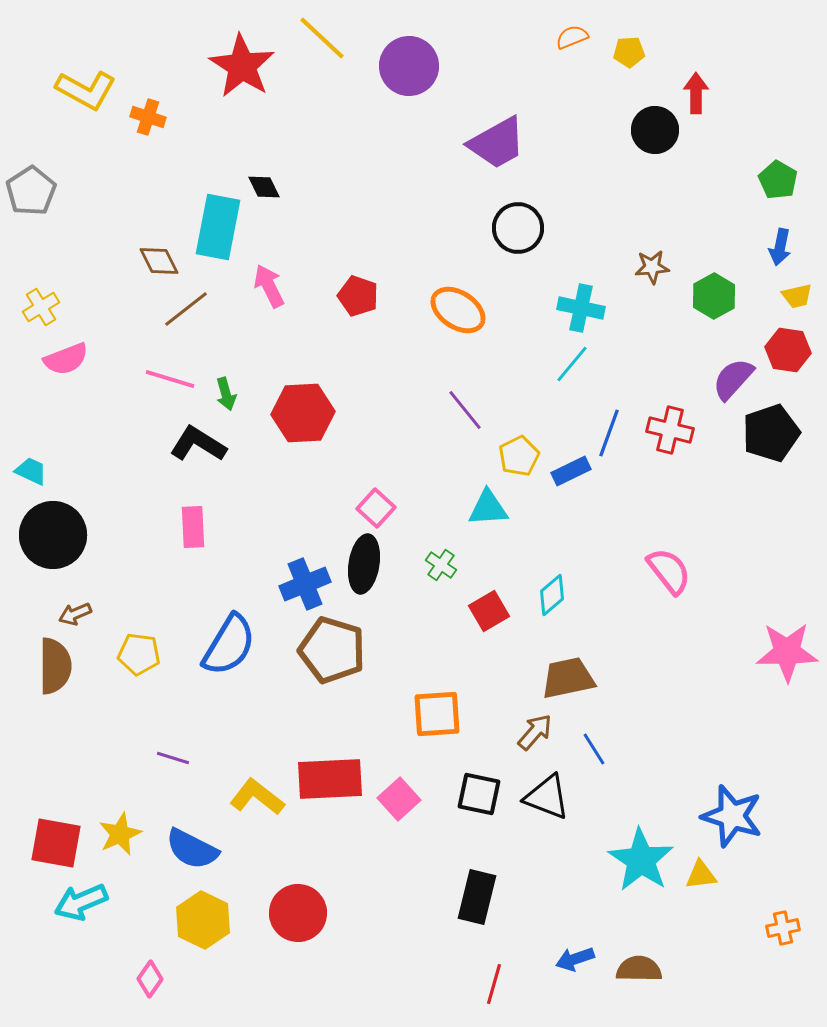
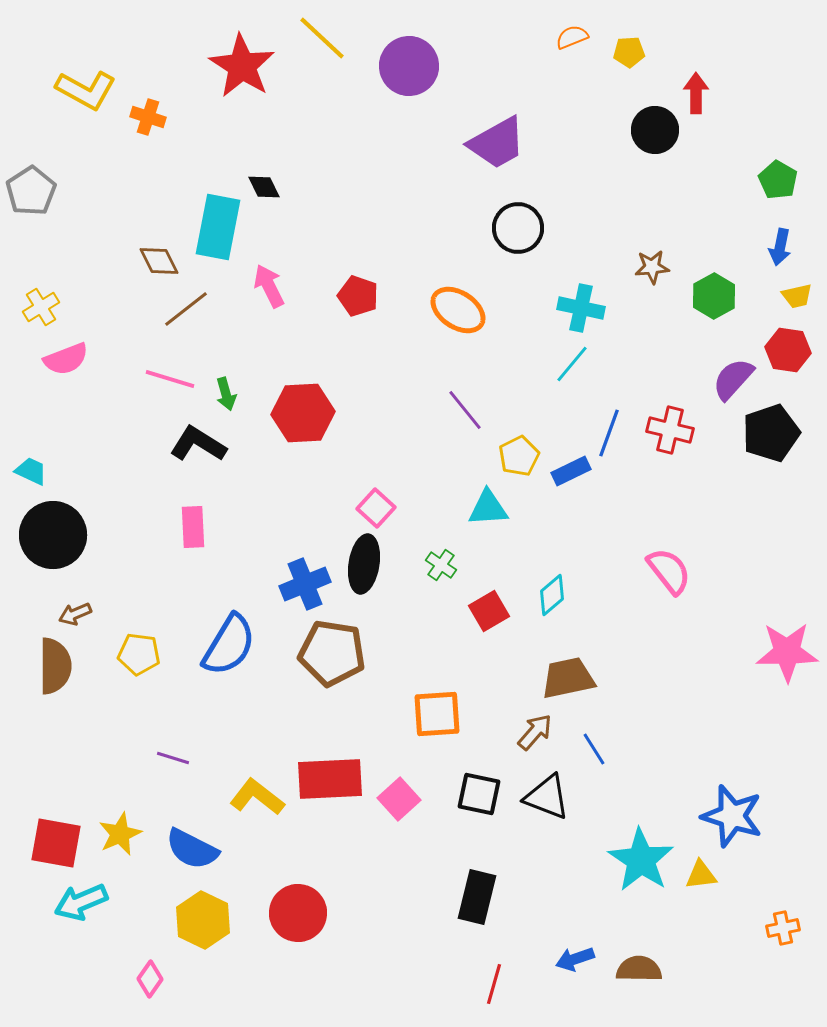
brown pentagon at (332, 650): moved 3 px down; rotated 8 degrees counterclockwise
